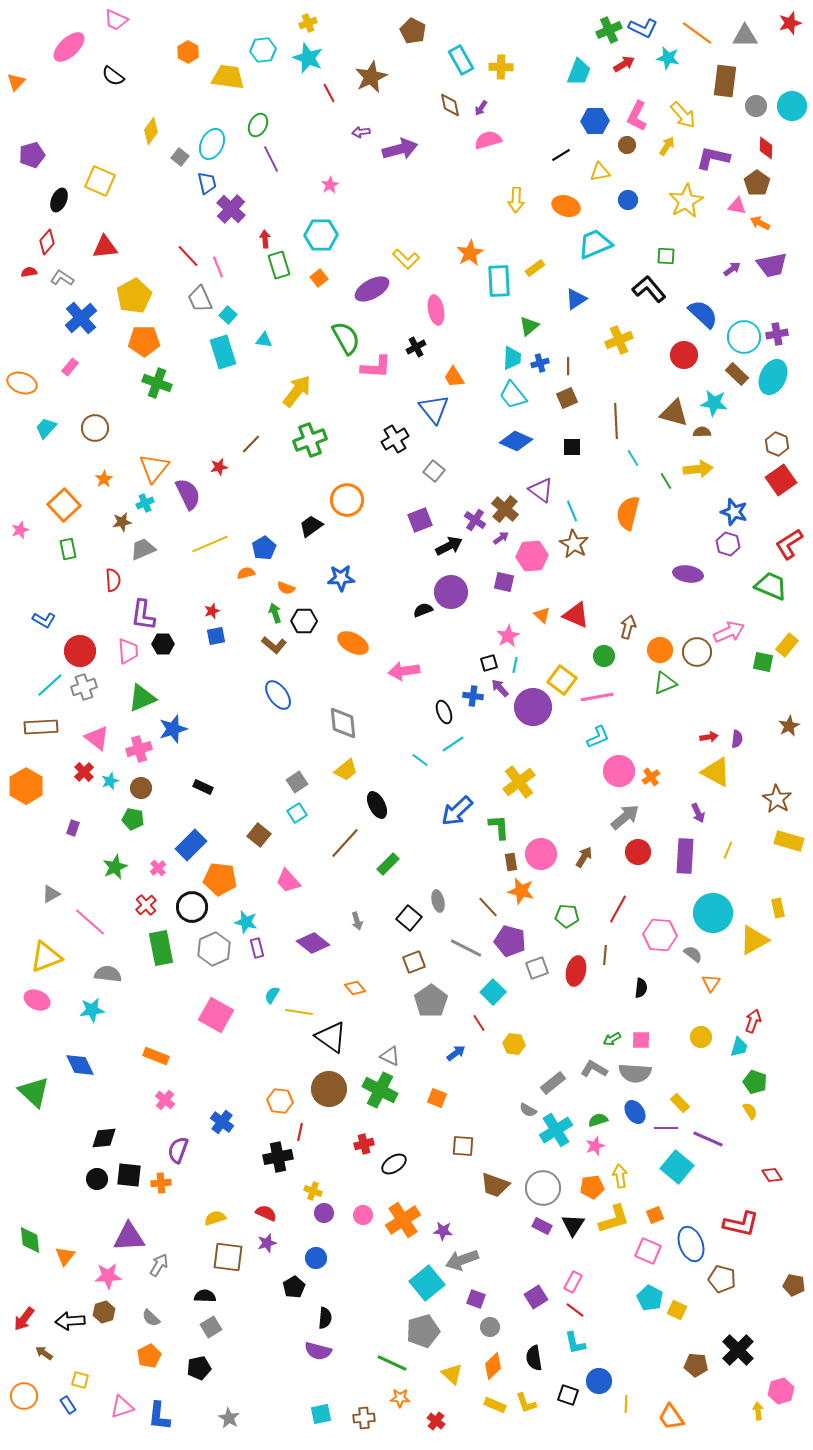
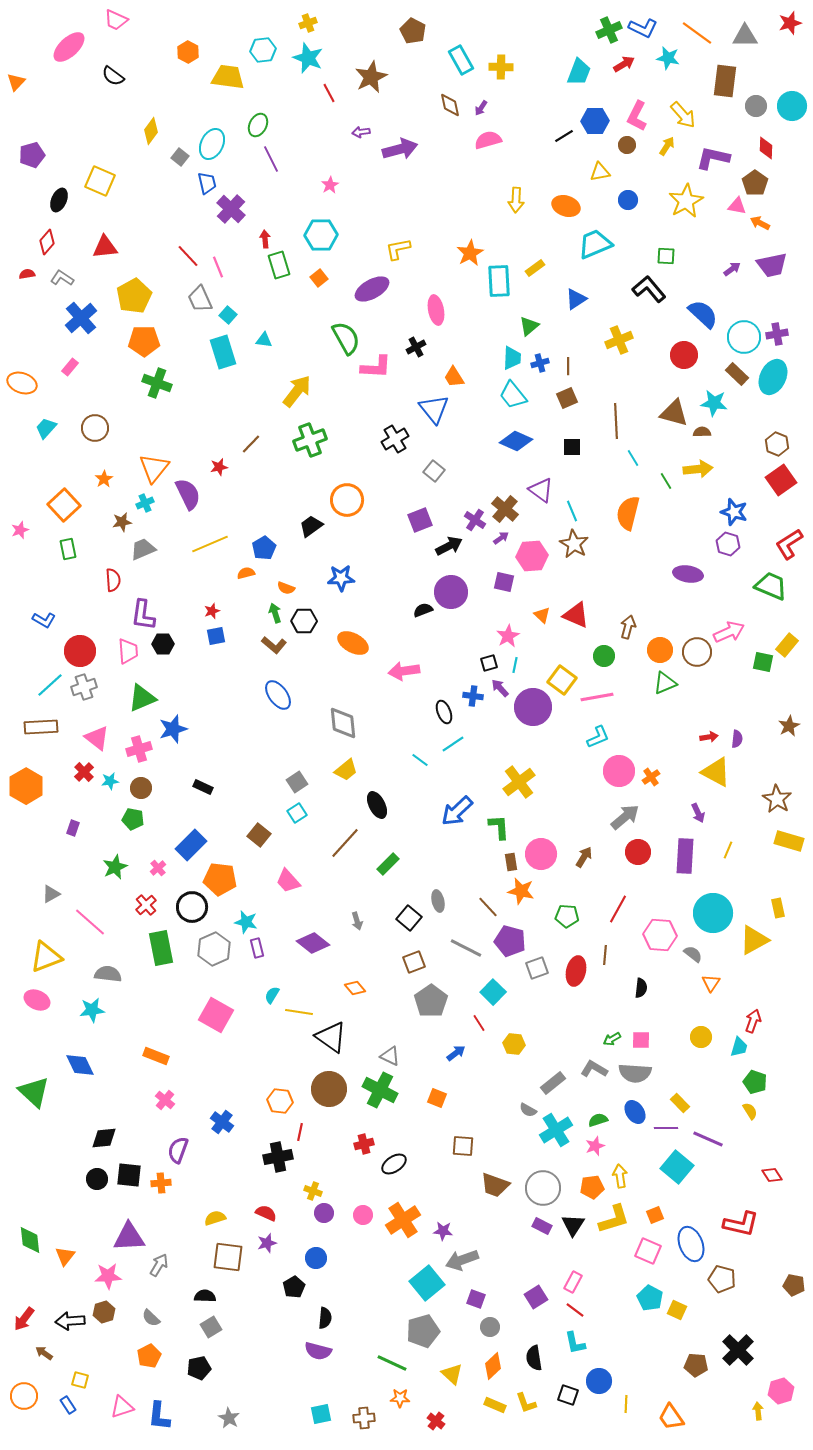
black line at (561, 155): moved 3 px right, 19 px up
brown pentagon at (757, 183): moved 2 px left
yellow L-shape at (406, 259): moved 8 px left, 10 px up; rotated 124 degrees clockwise
red semicircle at (29, 272): moved 2 px left, 2 px down
cyan star at (110, 781): rotated 12 degrees clockwise
